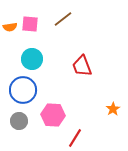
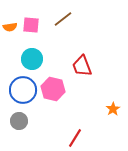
pink square: moved 1 px right, 1 px down
pink hexagon: moved 26 px up; rotated 10 degrees clockwise
